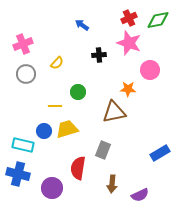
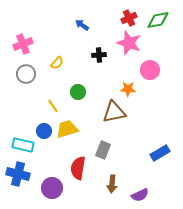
yellow line: moved 2 px left; rotated 56 degrees clockwise
